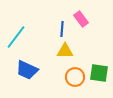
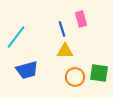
pink rectangle: rotated 21 degrees clockwise
blue line: rotated 21 degrees counterclockwise
blue trapezoid: rotated 40 degrees counterclockwise
